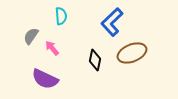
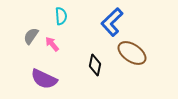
pink arrow: moved 4 px up
brown ellipse: rotated 56 degrees clockwise
black diamond: moved 5 px down
purple semicircle: moved 1 px left
